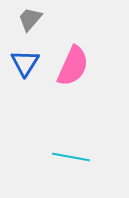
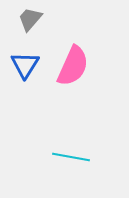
blue triangle: moved 2 px down
